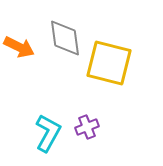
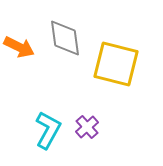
yellow square: moved 7 px right, 1 px down
purple cross: rotated 20 degrees counterclockwise
cyan L-shape: moved 3 px up
